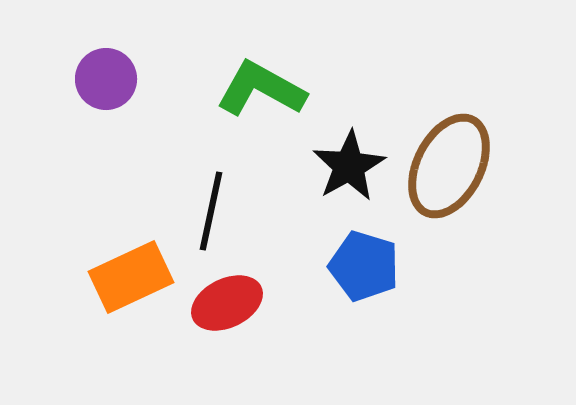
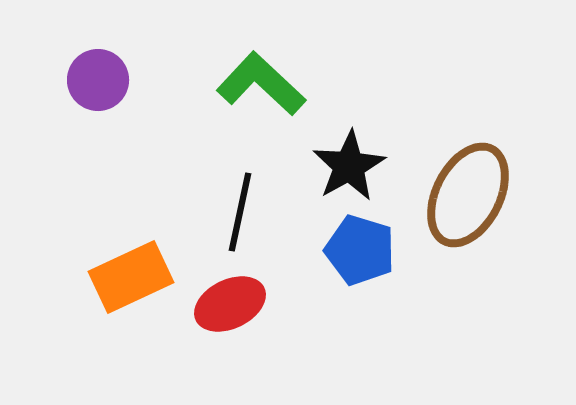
purple circle: moved 8 px left, 1 px down
green L-shape: moved 5 px up; rotated 14 degrees clockwise
brown ellipse: moved 19 px right, 29 px down
black line: moved 29 px right, 1 px down
blue pentagon: moved 4 px left, 16 px up
red ellipse: moved 3 px right, 1 px down
